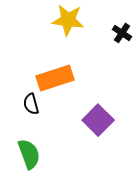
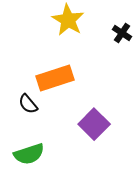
yellow star: rotated 24 degrees clockwise
black semicircle: moved 3 px left; rotated 25 degrees counterclockwise
purple square: moved 4 px left, 4 px down
green semicircle: rotated 92 degrees clockwise
